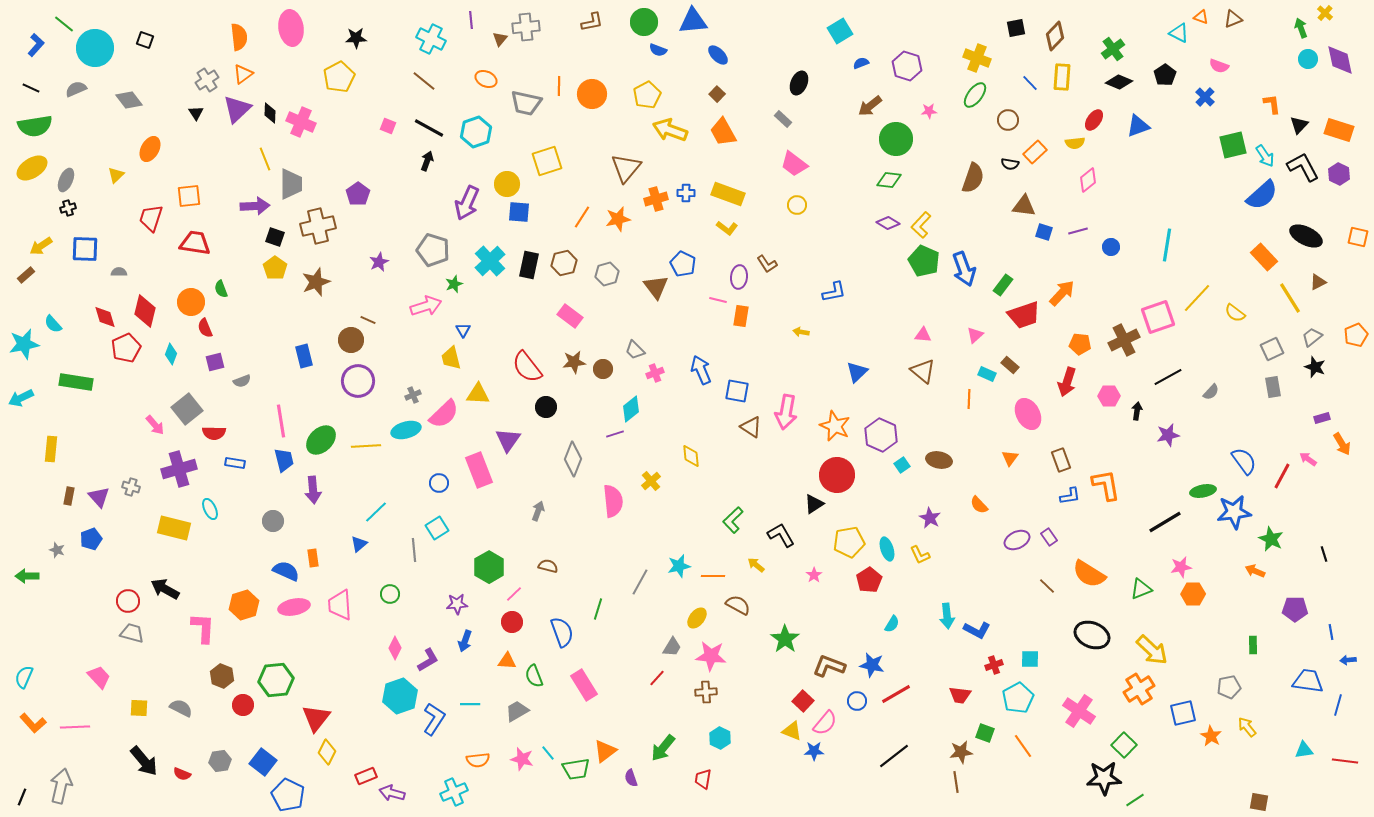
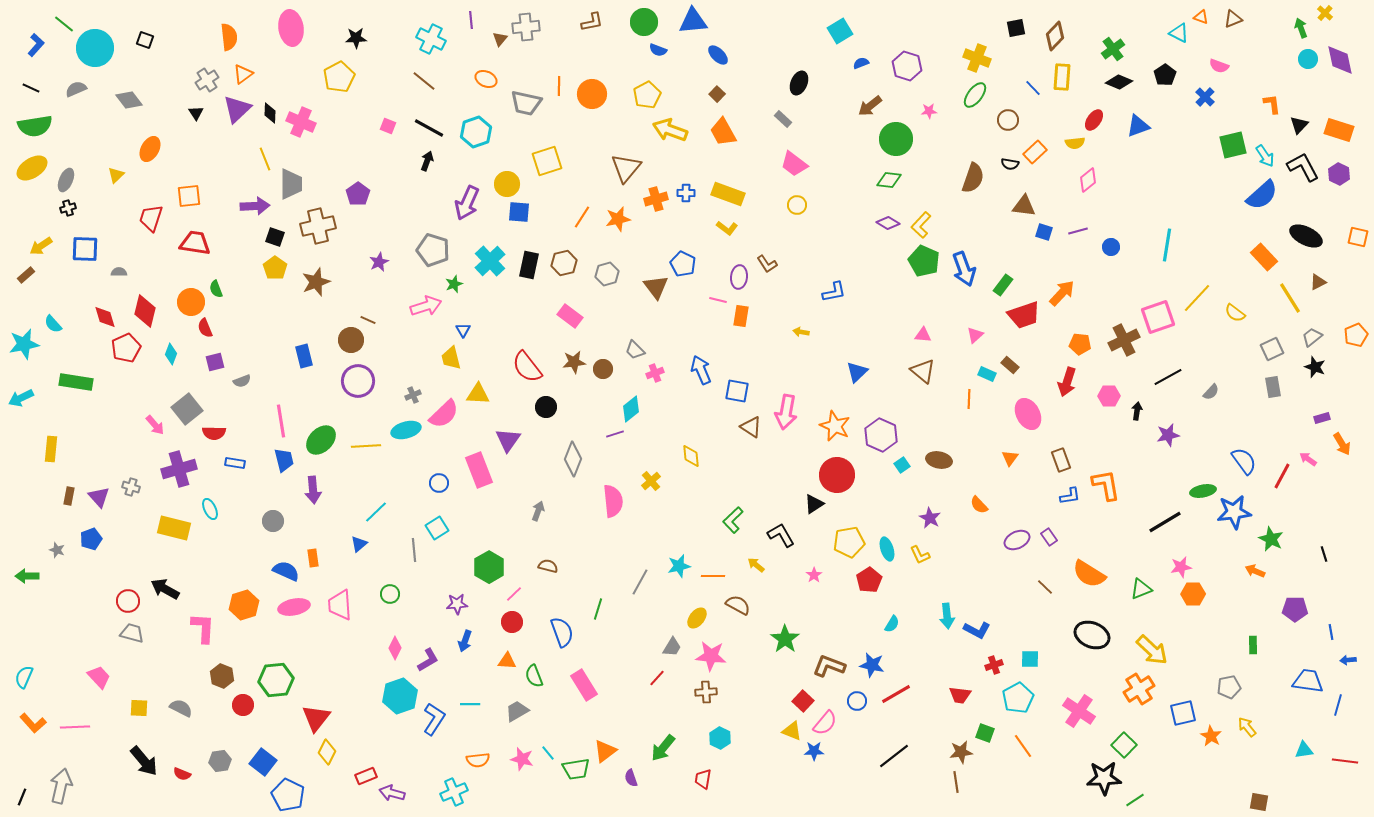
orange semicircle at (239, 37): moved 10 px left
blue line at (1030, 83): moved 3 px right, 5 px down
green semicircle at (221, 289): moved 5 px left
brown line at (1047, 586): moved 2 px left, 1 px down
